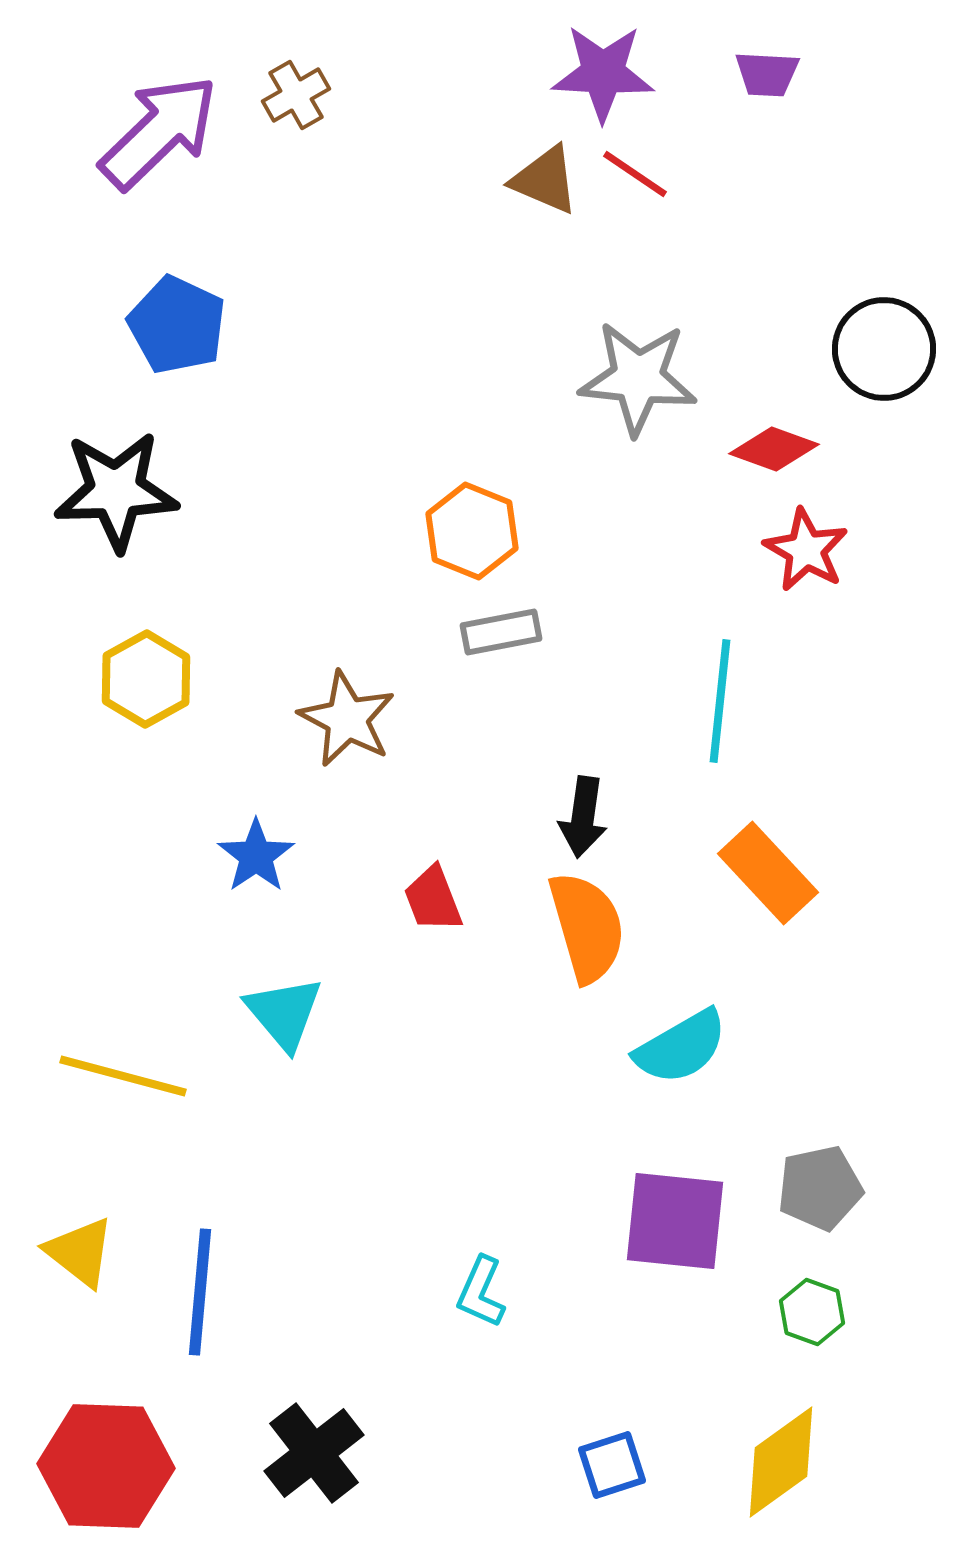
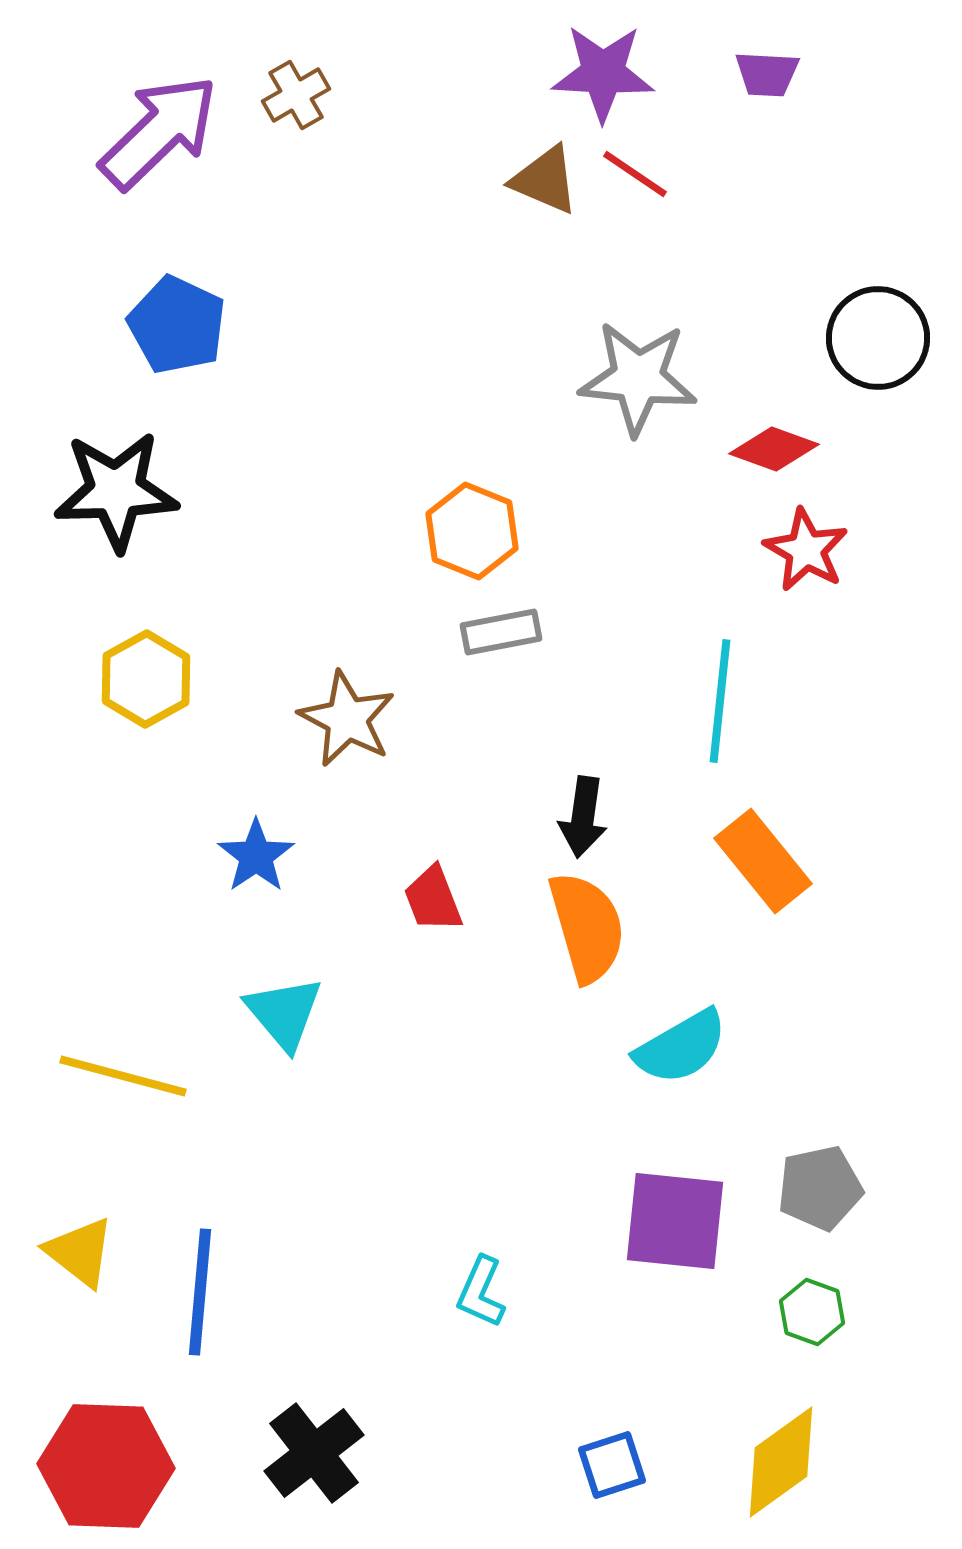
black circle: moved 6 px left, 11 px up
orange rectangle: moved 5 px left, 12 px up; rotated 4 degrees clockwise
